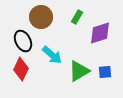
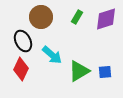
purple diamond: moved 6 px right, 14 px up
